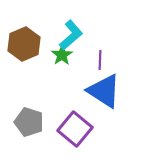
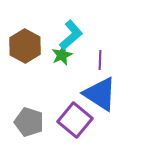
brown hexagon: moved 1 px right, 2 px down; rotated 8 degrees counterclockwise
green star: rotated 10 degrees clockwise
blue triangle: moved 4 px left, 3 px down
purple square: moved 9 px up
